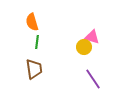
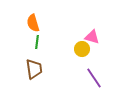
orange semicircle: moved 1 px right, 1 px down
yellow circle: moved 2 px left, 2 px down
purple line: moved 1 px right, 1 px up
